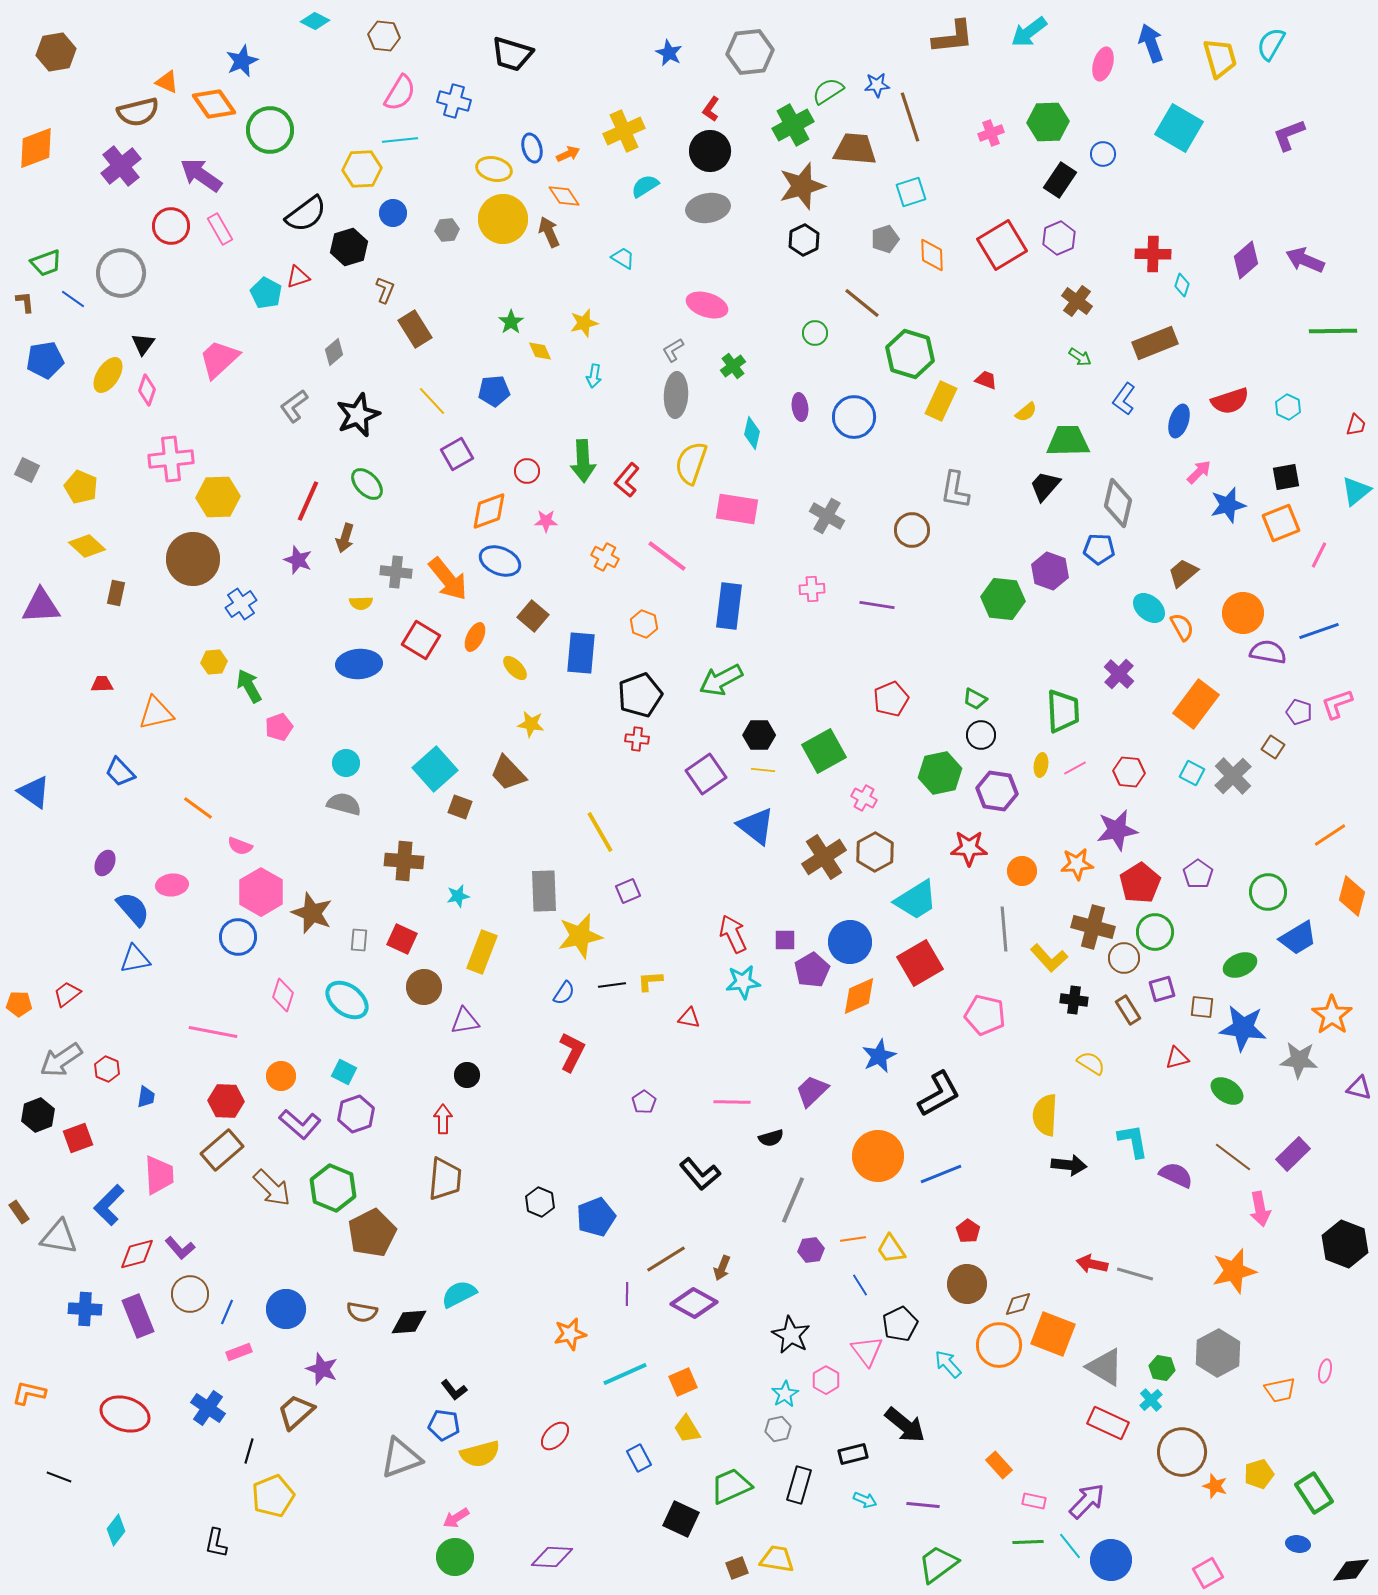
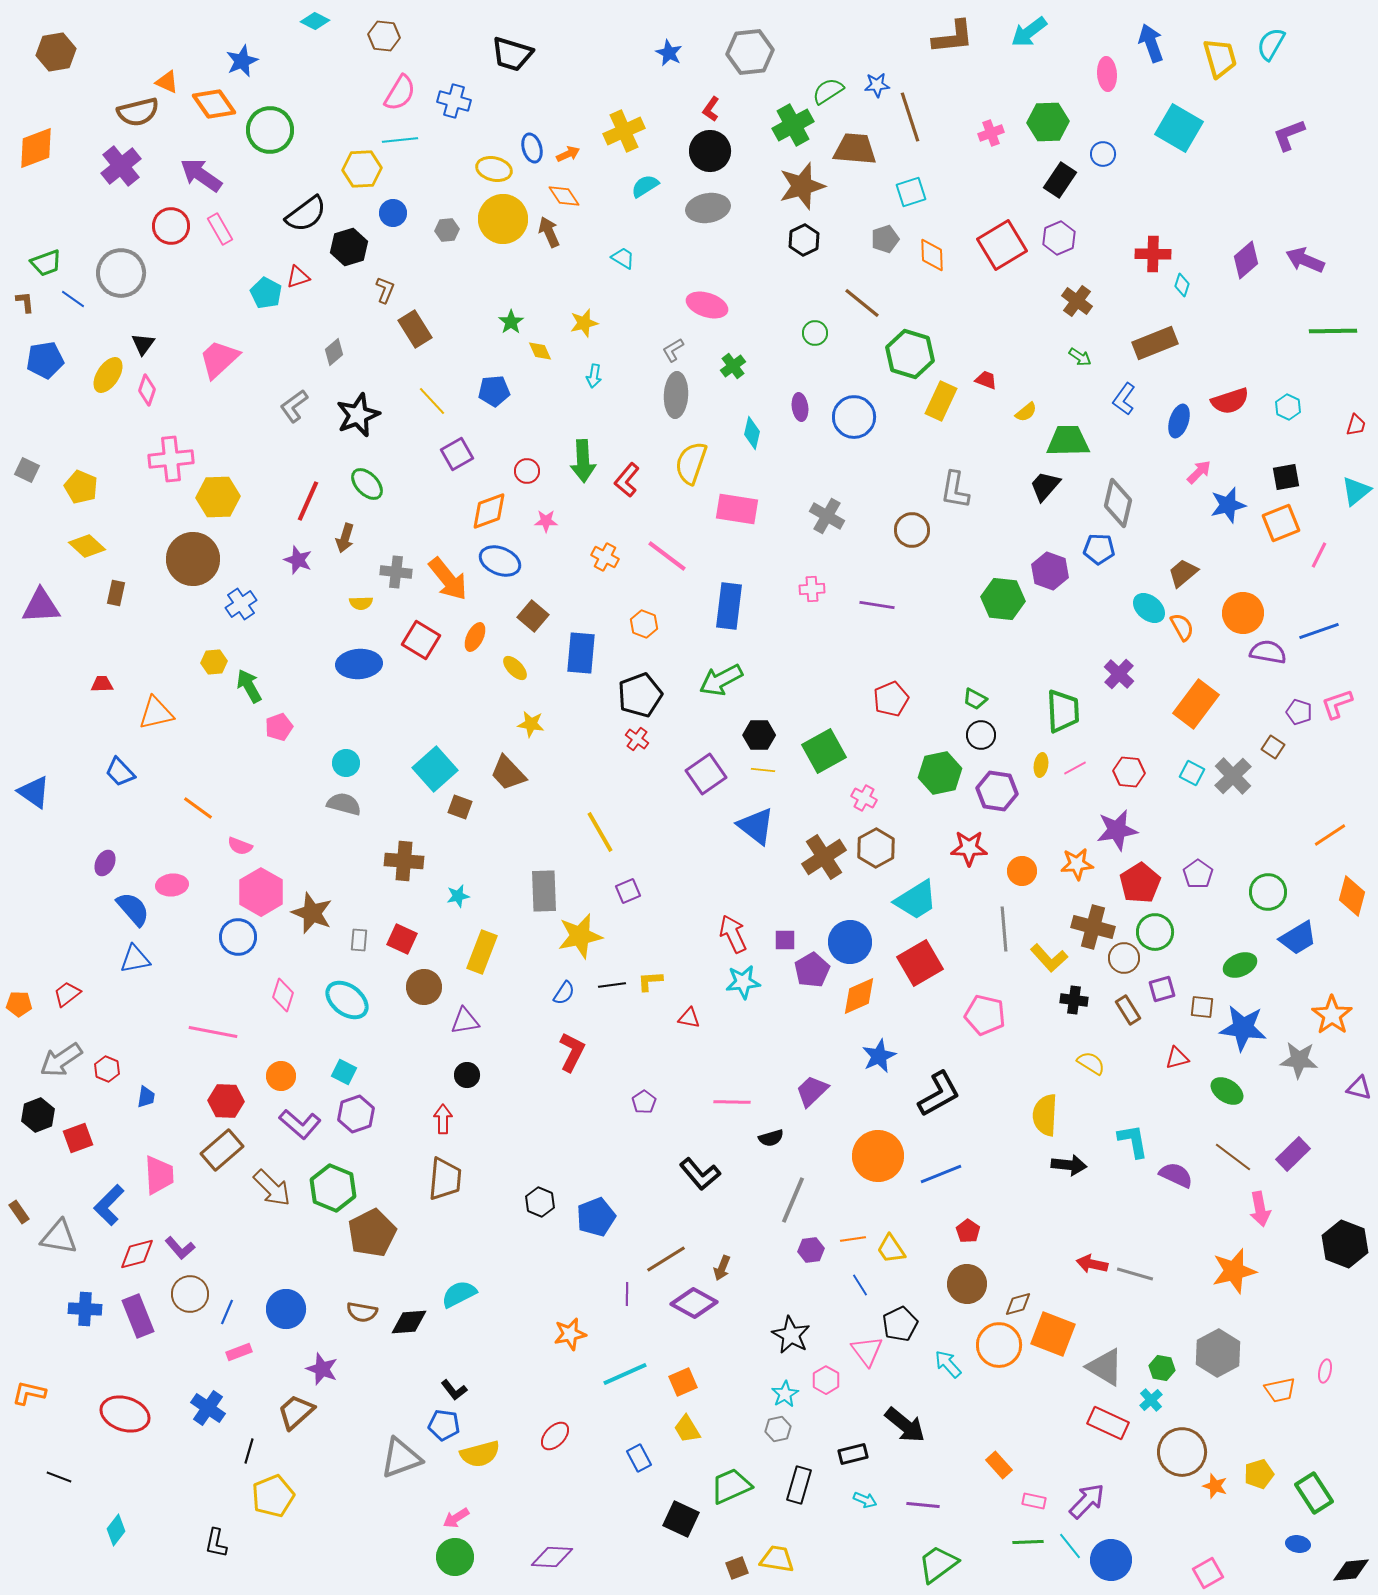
pink ellipse at (1103, 64): moved 4 px right, 10 px down; rotated 20 degrees counterclockwise
red cross at (637, 739): rotated 30 degrees clockwise
brown hexagon at (875, 852): moved 1 px right, 4 px up
